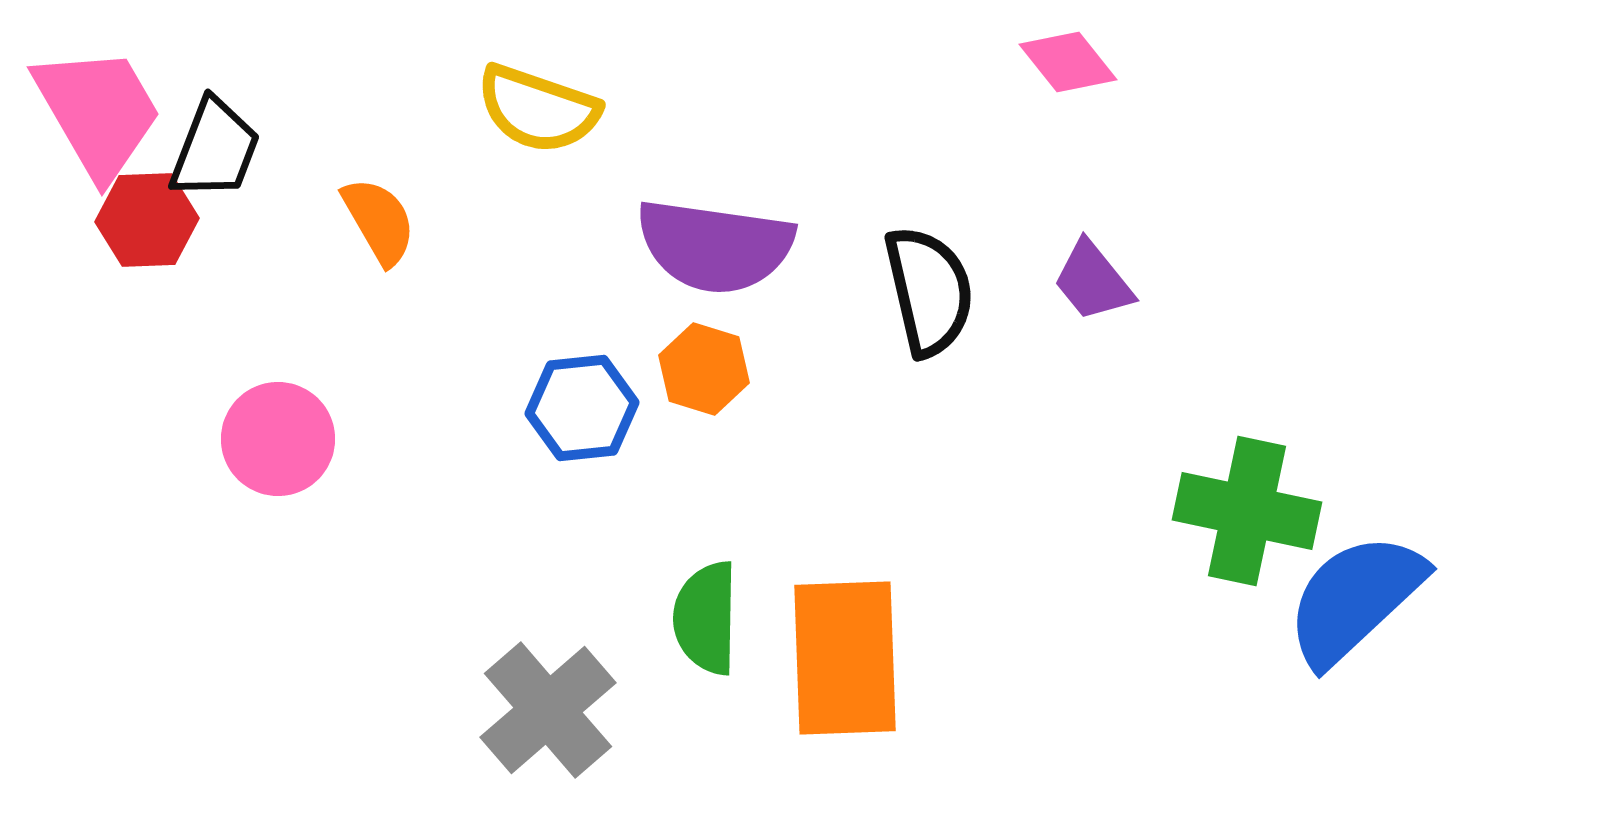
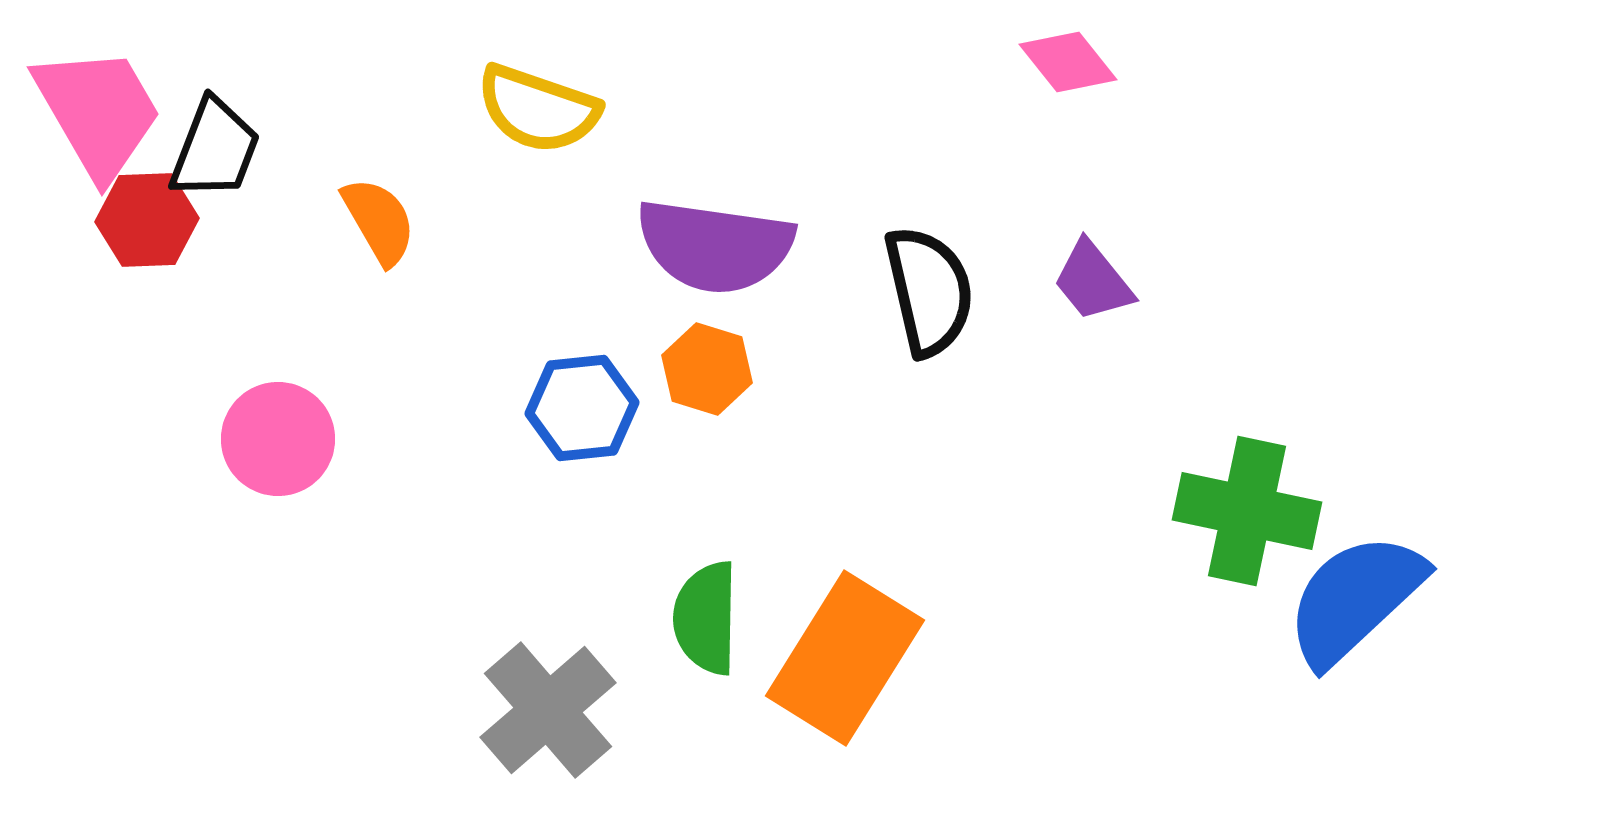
orange hexagon: moved 3 px right
orange rectangle: rotated 34 degrees clockwise
